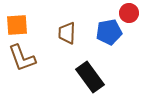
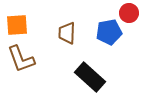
brown L-shape: moved 1 px left, 1 px down
black rectangle: rotated 12 degrees counterclockwise
